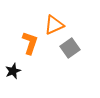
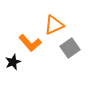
orange L-shape: rotated 120 degrees clockwise
black star: moved 9 px up
